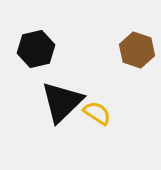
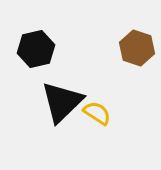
brown hexagon: moved 2 px up
